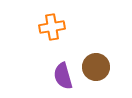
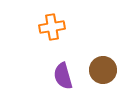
brown circle: moved 7 px right, 3 px down
